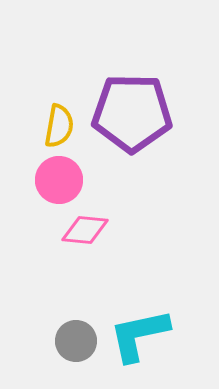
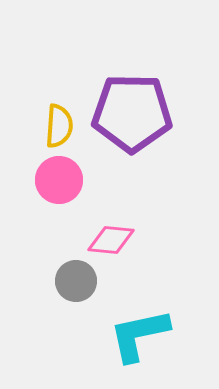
yellow semicircle: rotated 6 degrees counterclockwise
pink diamond: moved 26 px right, 10 px down
gray circle: moved 60 px up
